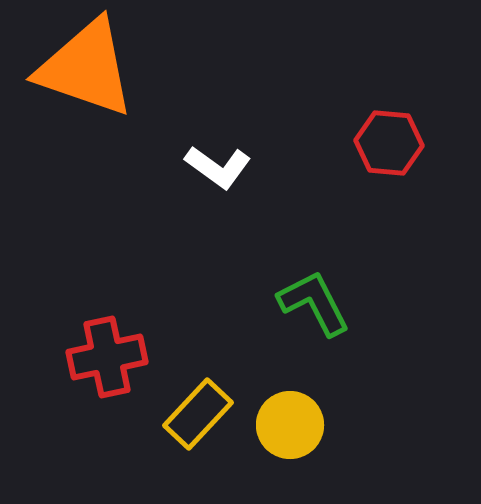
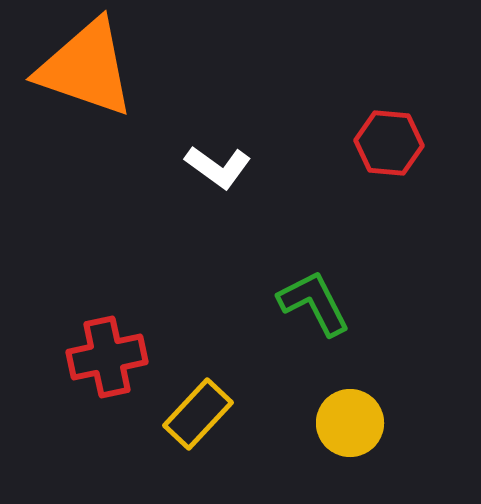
yellow circle: moved 60 px right, 2 px up
